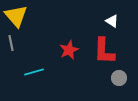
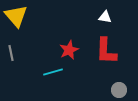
white triangle: moved 7 px left, 4 px up; rotated 24 degrees counterclockwise
gray line: moved 10 px down
red L-shape: moved 2 px right
cyan line: moved 19 px right
gray circle: moved 12 px down
